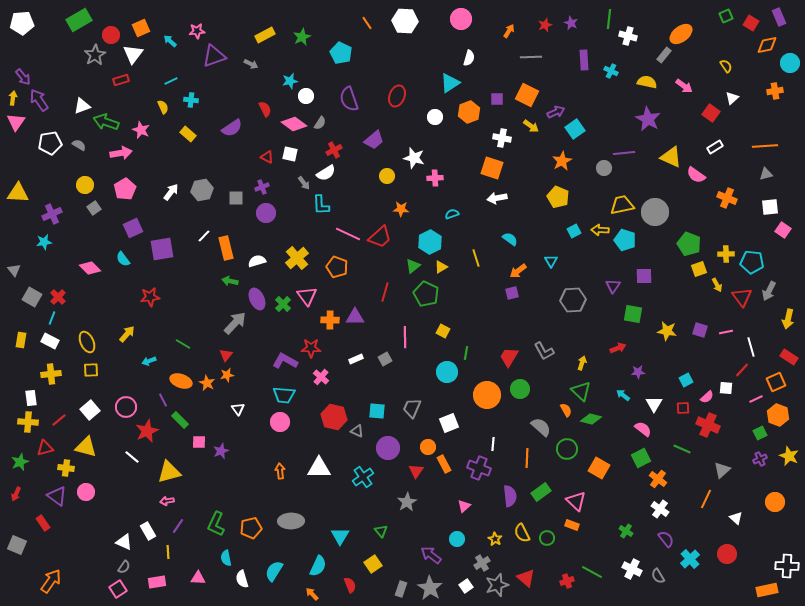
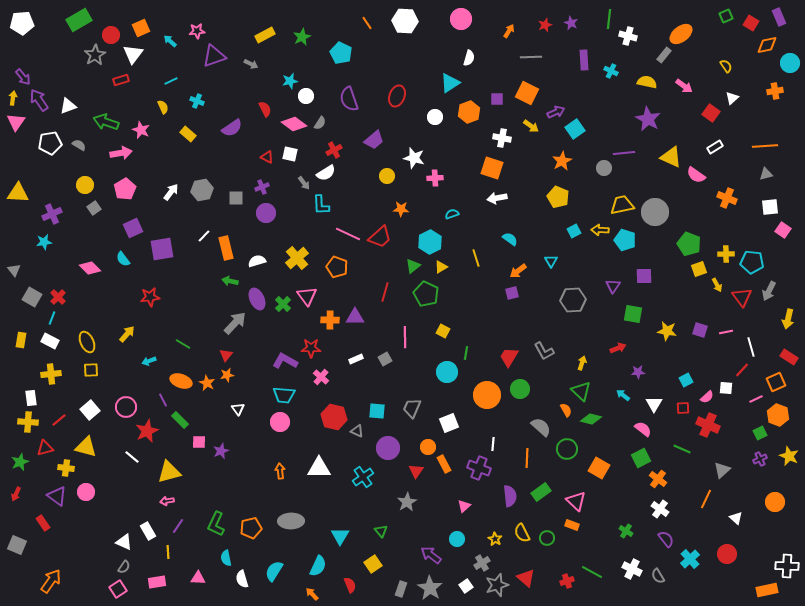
orange square at (527, 95): moved 2 px up
cyan cross at (191, 100): moved 6 px right, 1 px down; rotated 16 degrees clockwise
white triangle at (82, 106): moved 14 px left
